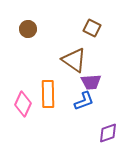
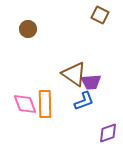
brown square: moved 8 px right, 13 px up
brown triangle: moved 14 px down
orange rectangle: moved 3 px left, 10 px down
pink diamond: moved 2 px right; rotated 45 degrees counterclockwise
